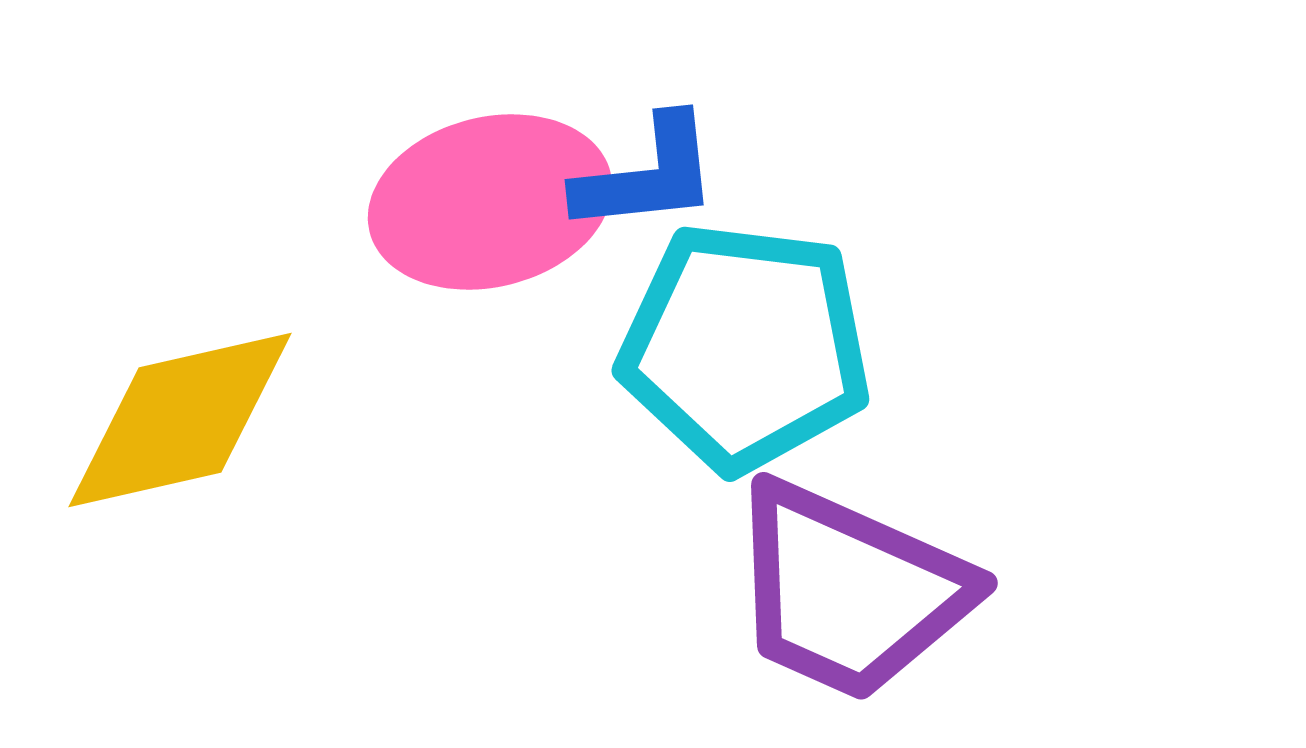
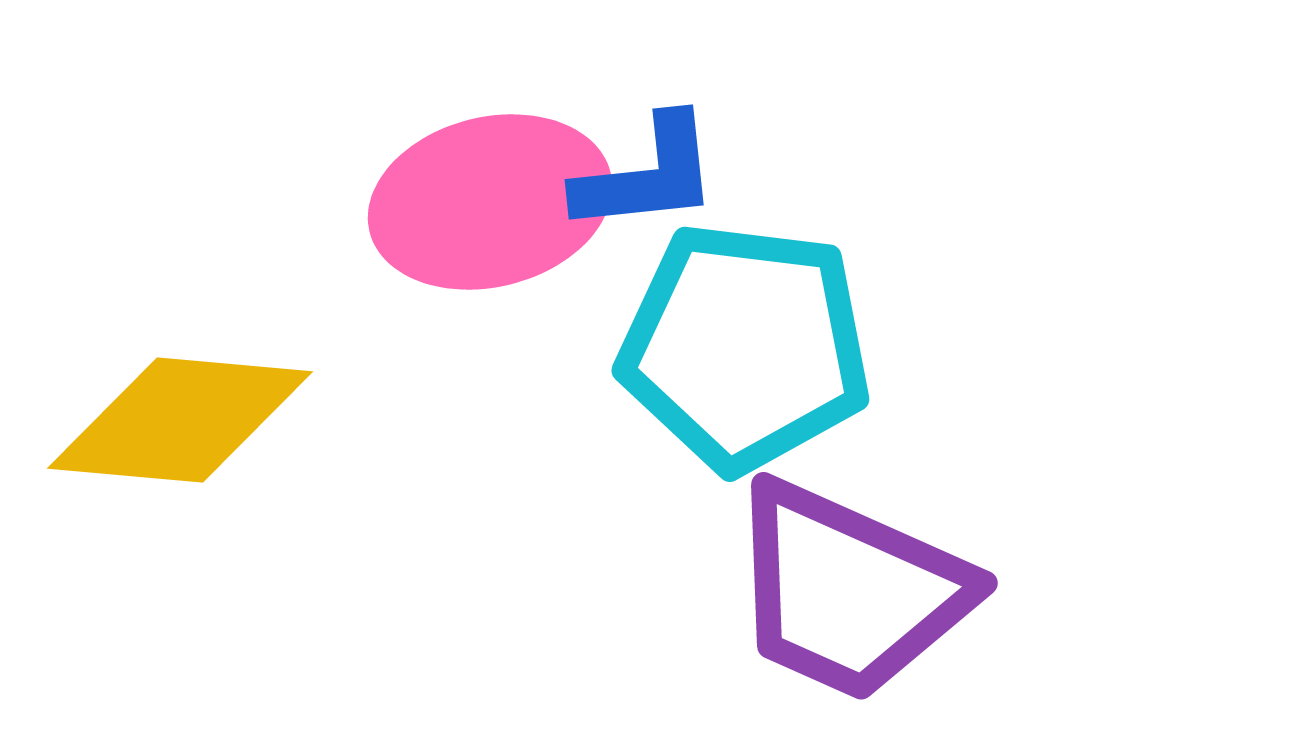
yellow diamond: rotated 18 degrees clockwise
